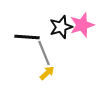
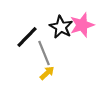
black star: rotated 25 degrees counterclockwise
black line: rotated 50 degrees counterclockwise
